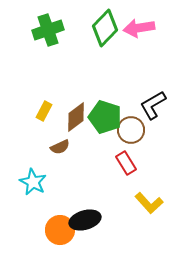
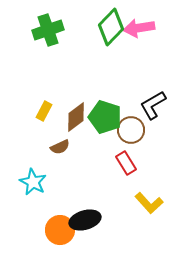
green diamond: moved 6 px right, 1 px up
